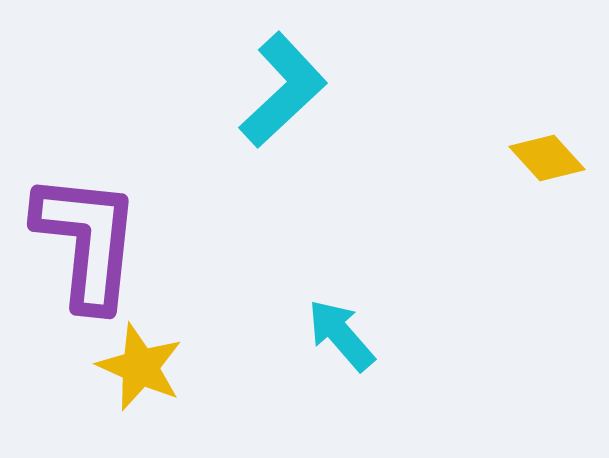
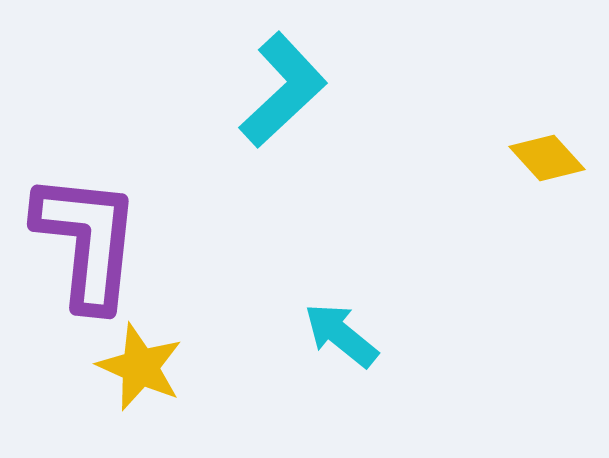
cyan arrow: rotated 10 degrees counterclockwise
